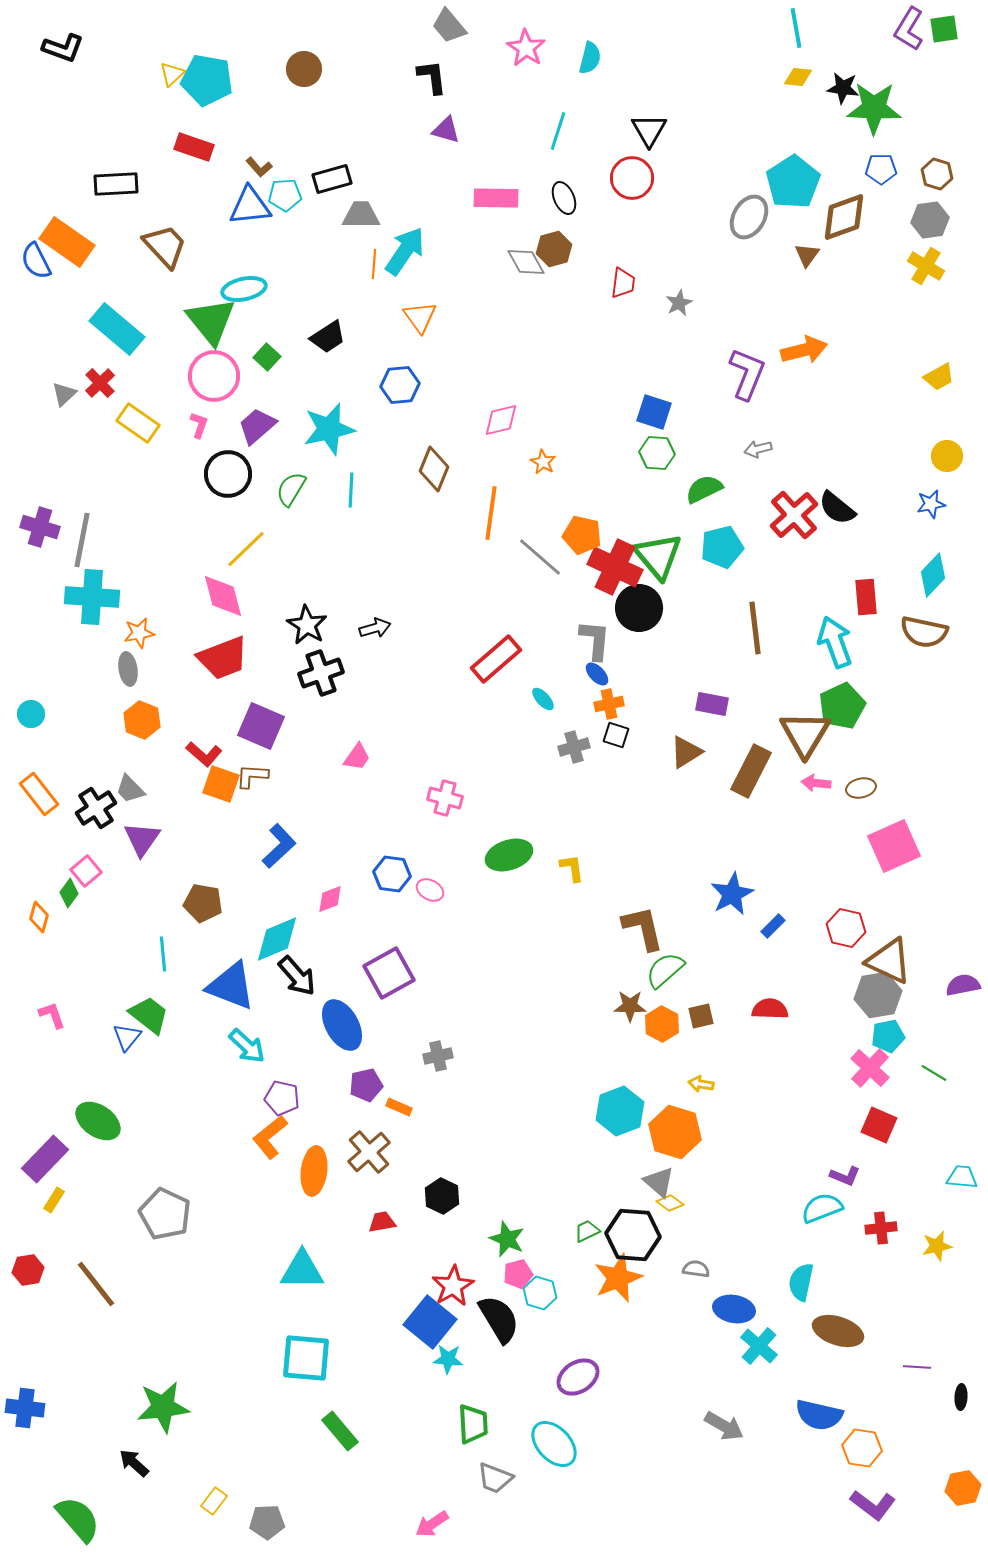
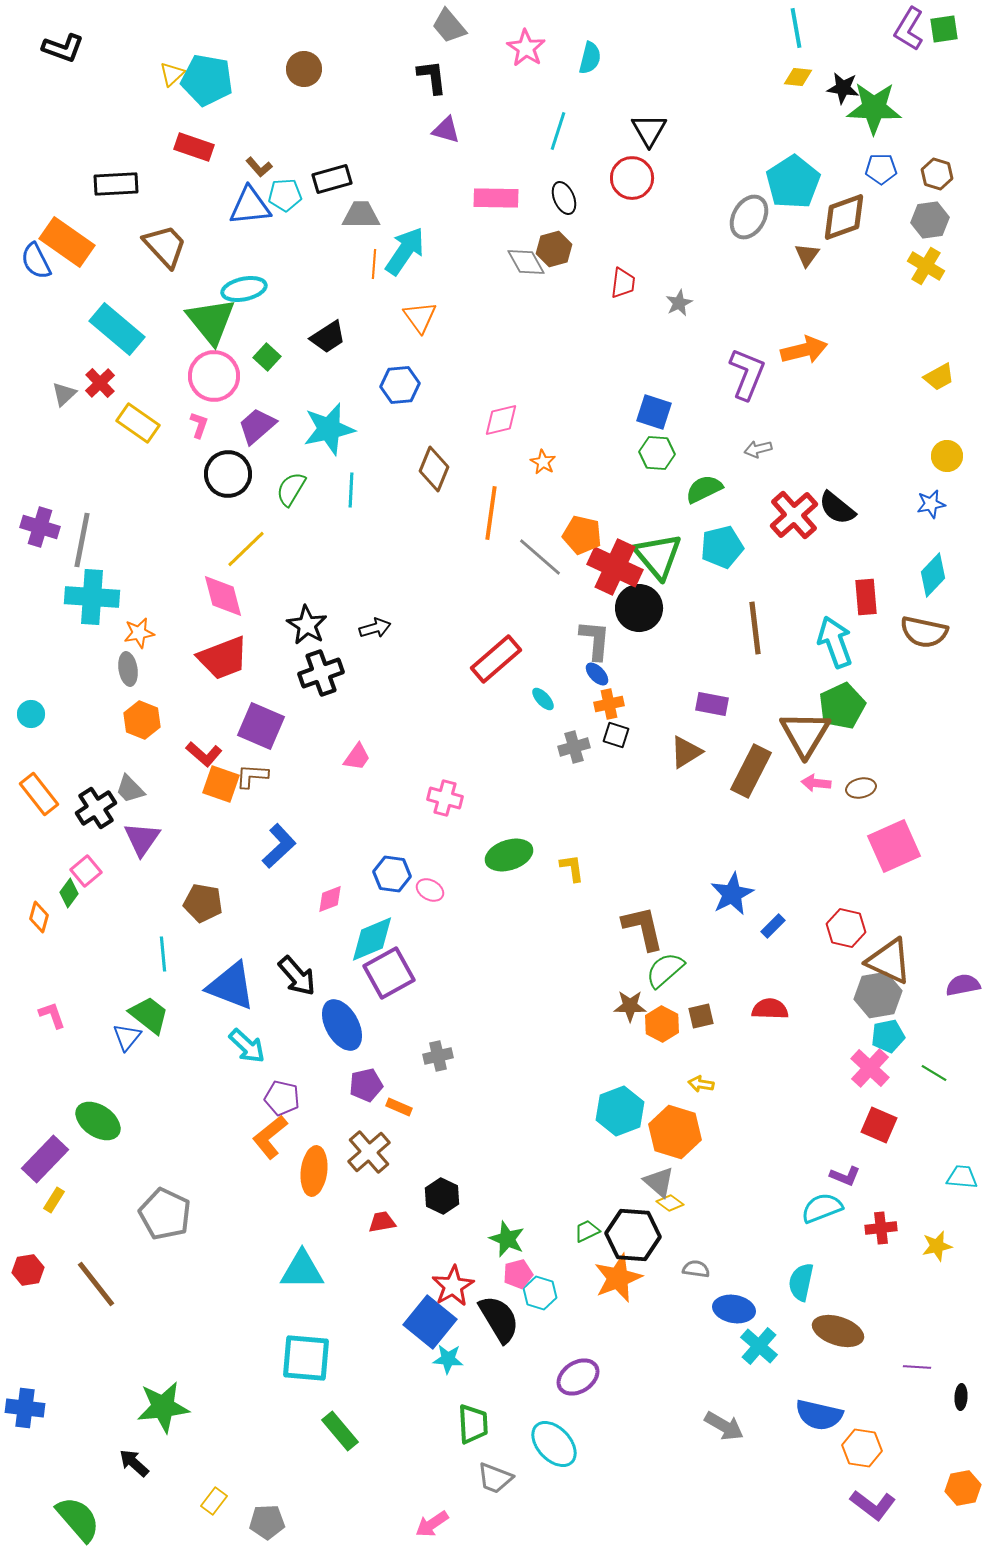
cyan diamond at (277, 939): moved 95 px right
